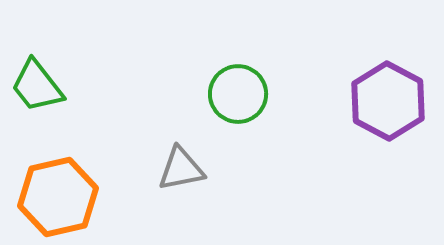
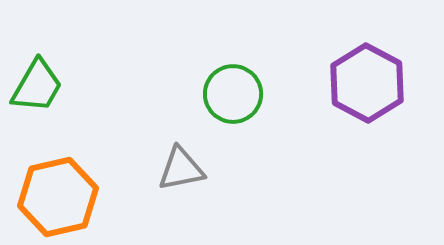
green trapezoid: rotated 112 degrees counterclockwise
green circle: moved 5 px left
purple hexagon: moved 21 px left, 18 px up
